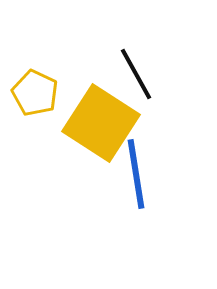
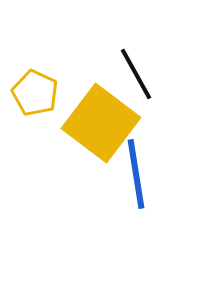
yellow square: rotated 4 degrees clockwise
